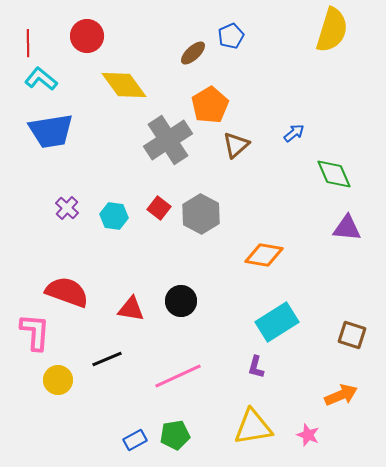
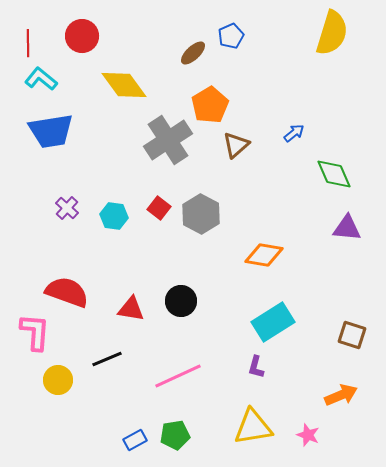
yellow semicircle: moved 3 px down
red circle: moved 5 px left
cyan rectangle: moved 4 px left
